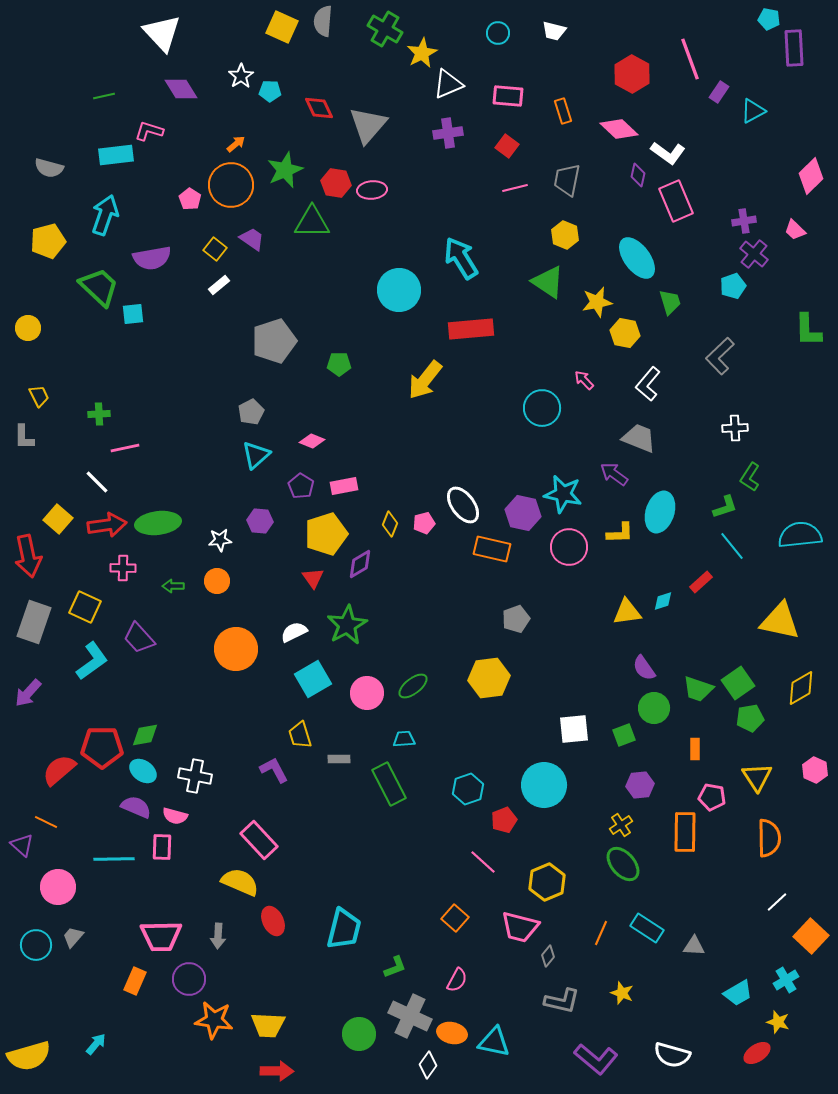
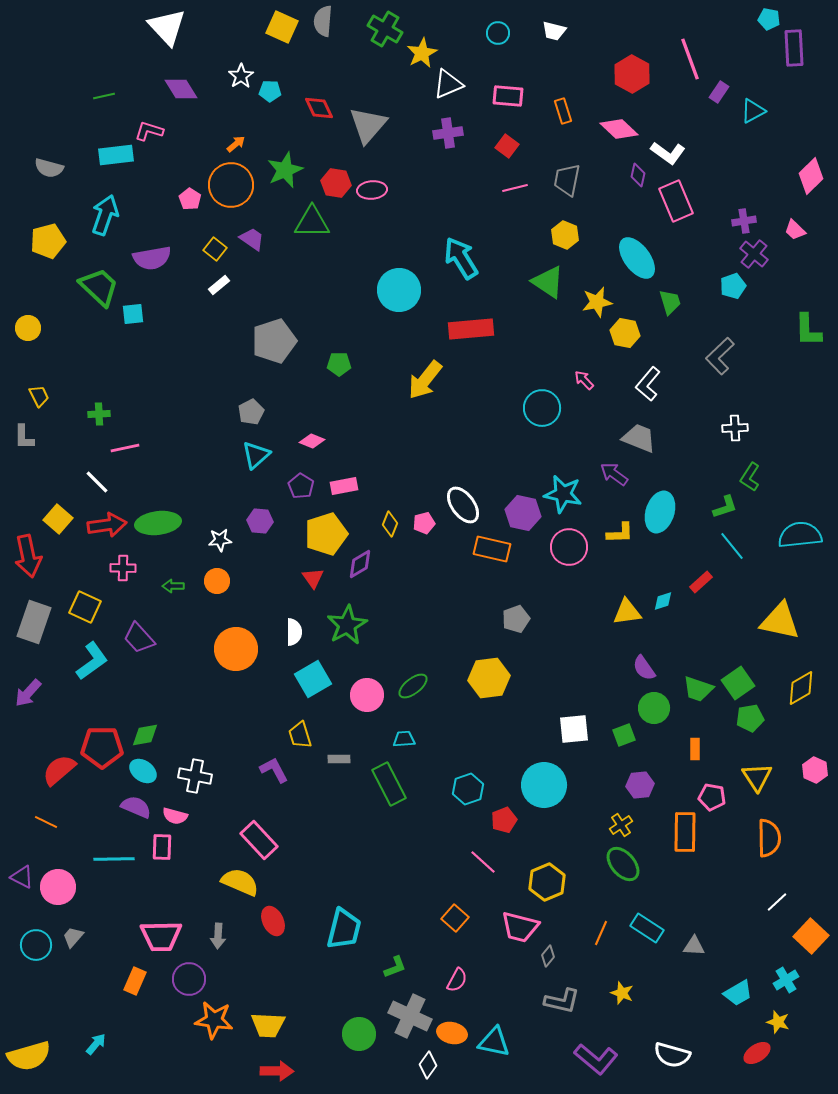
white triangle at (162, 33): moved 5 px right, 6 px up
white semicircle at (294, 632): rotated 116 degrees clockwise
pink circle at (367, 693): moved 2 px down
purple triangle at (22, 845): moved 32 px down; rotated 15 degrees counterclockwise
